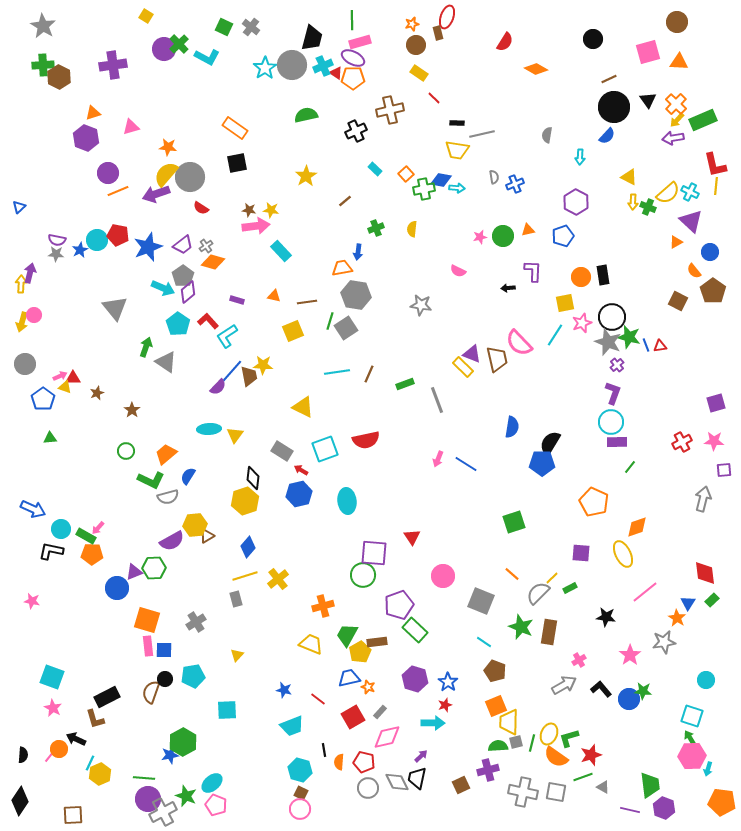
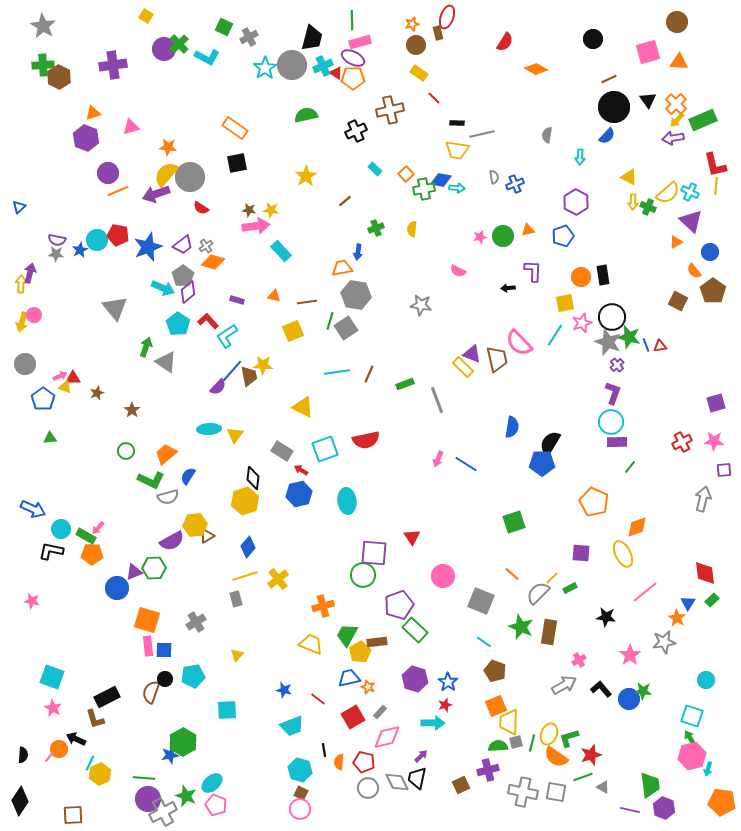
gray cross at (251, 27): moved 2 px left, 10 px down; rotated 24 degrees clockwise
pink hexagon at (692, 756): rotated 12 degrees counterclockwise
